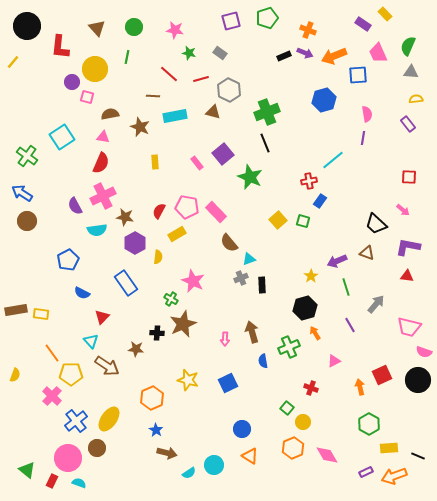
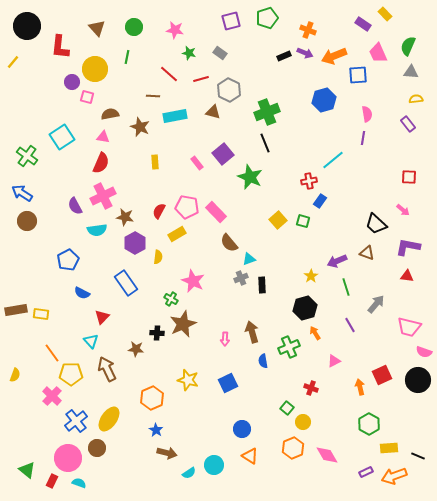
brown arrow at (107, 366): moved 3 px down; rotated 150 degrees counterclockwise
